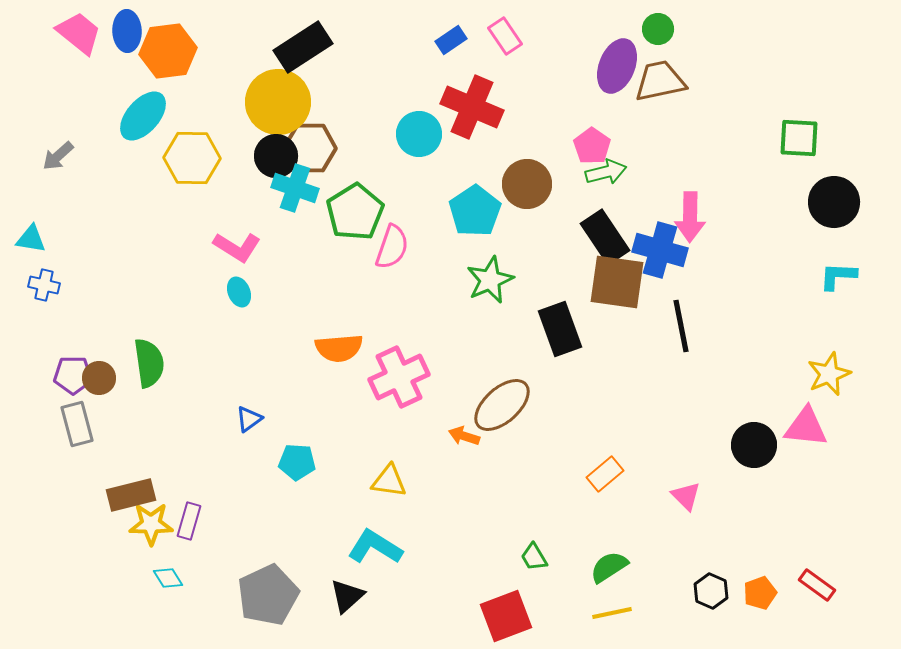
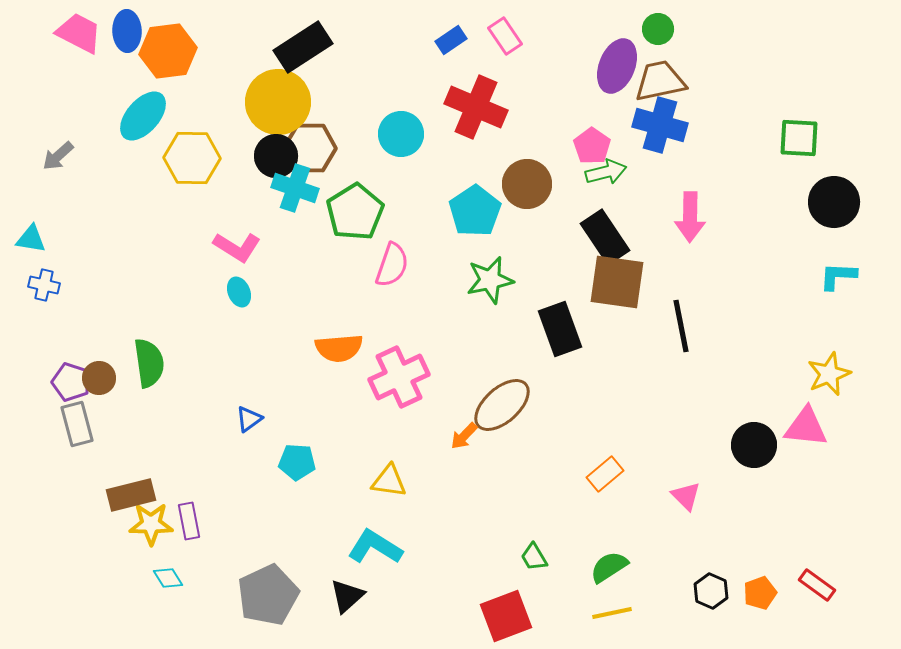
pink trapezoid at (79, 33): rotated 12 degrees counterclockwise
red cross at (472, 107): moved 4 px right
cyan circle at (419, 134): moved 18 px left
pink semicircle at (392, 247): moved 18 px down
blue cross at (660, 250): moved 125 px up
green star at (490, 280): rotated 12 degrees clockwise
purple pentagon at (73, 375): moved 2 px left, 7 px down; rotated 18 degrees clockwise
orange arrow at (464, 436): rotated 64 degrees counterclockwise
purple rectangle at (189, 521): rotated 27 degrees counterclockwise
